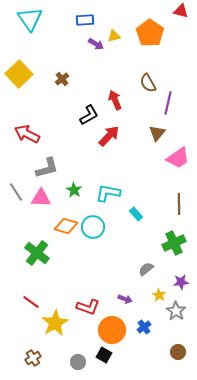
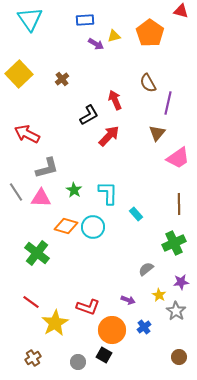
cyan L-shape at (108, 193): rotated 80 degrees clockwise
purple arrow at (125, 299): moved 3 px right, 1 px down
brown circle at (178, 352): moved 1 px right, 5 px down
